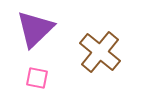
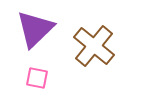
brown cross: moved 6 px left, 6 px up
